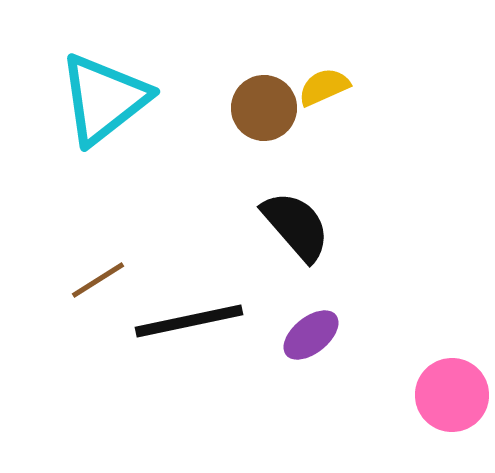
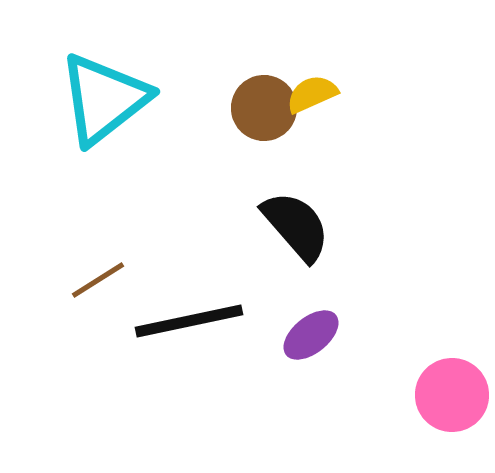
yellow semicircle: moved 12 px left, 7 px down
